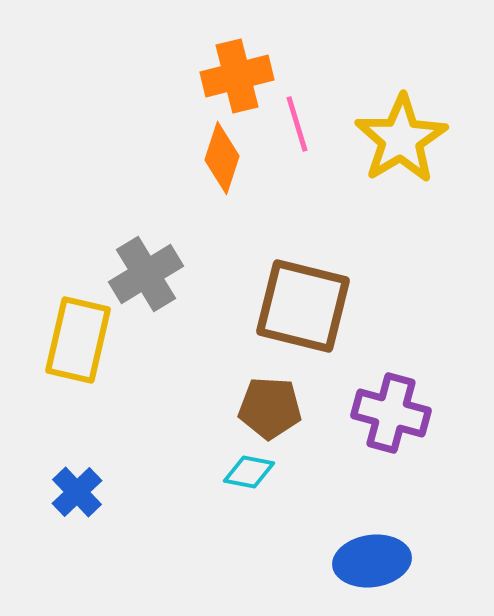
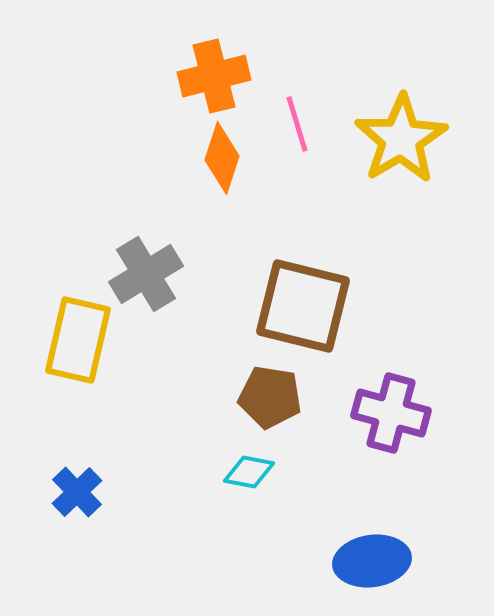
orange cross: moved 23 px left
brown pentagon: moved 11 px up; rotated 6 degrees clockwise
